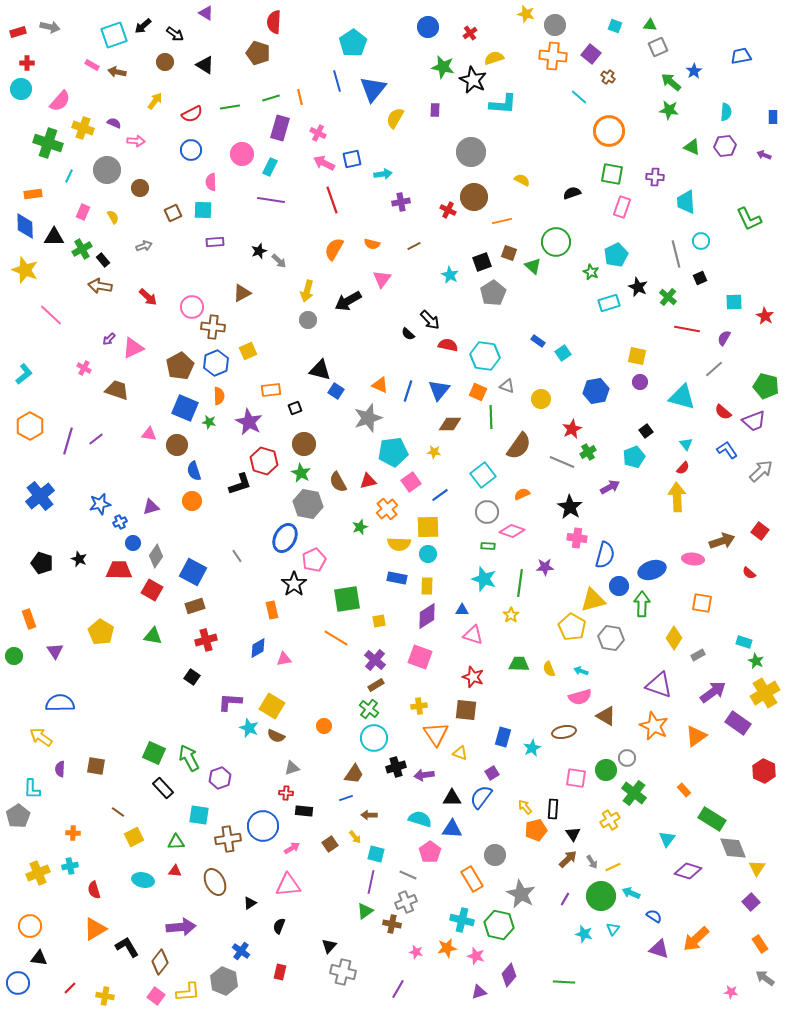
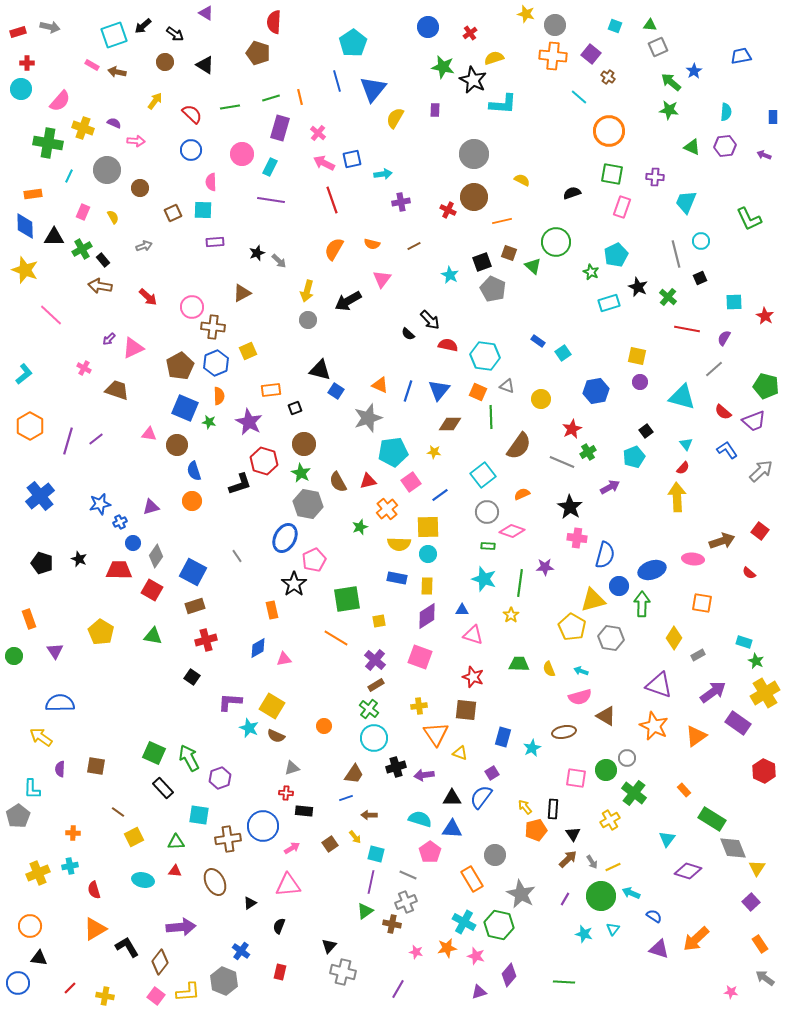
red semicircle at (192, 114): rotated 110 degrees counterclockwise
pink cross at (318, 133): rotated 14 degrees clockwise
green cross at (48, 143): rotated 8 degrees counterclockwise
gray circle at (471, 152): moved 3 px right, 2 px down
cyan trapezoid at (686, 202): rotated 25 degrees clockwise
black star at (259, 251): moved 2 px left, 2 px down
gray pentagon at (493, 293): moved 4 px up; rotated 15 degrees counterclockwise
cyan cross at (462, 920): moved 2 px right, 2 px down; rotated 15 degrees clockwise
